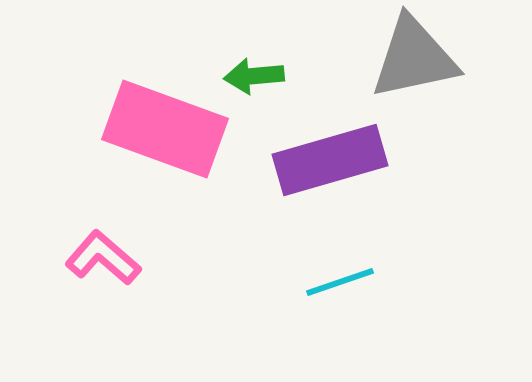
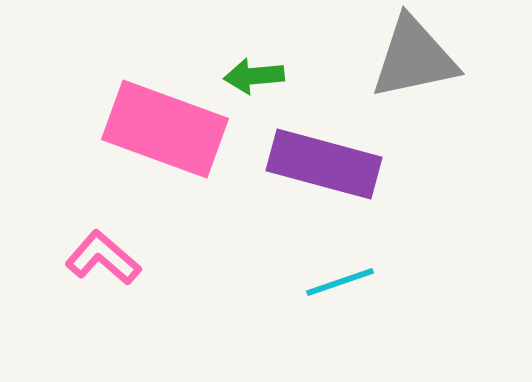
purple rectangle: moved 6 px left, 4 px down; rotated 31 degrees clockwise
